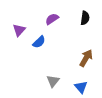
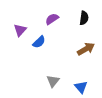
black semicircle: moved 1 px left
purple triangle: moved 1 px right
brown arrow: moved 9 px up; rotated 30 degrees clockwise
